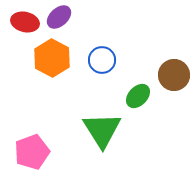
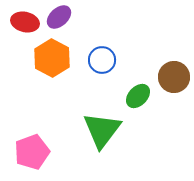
brown circle: moved 2 px down
green triangle: rotated 9 degrees clockwise
